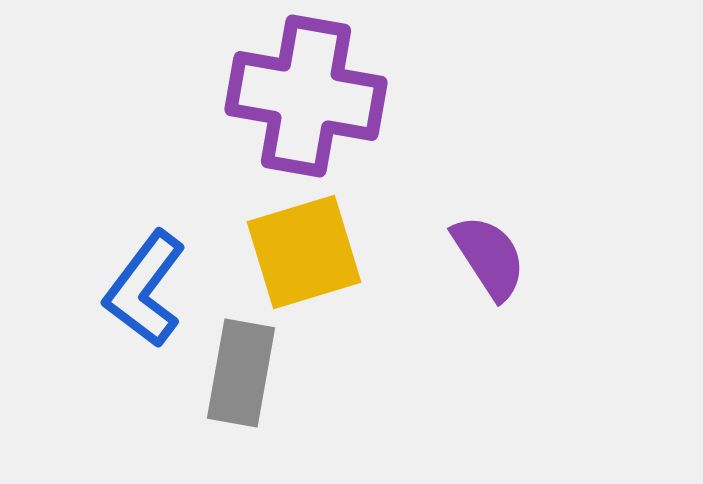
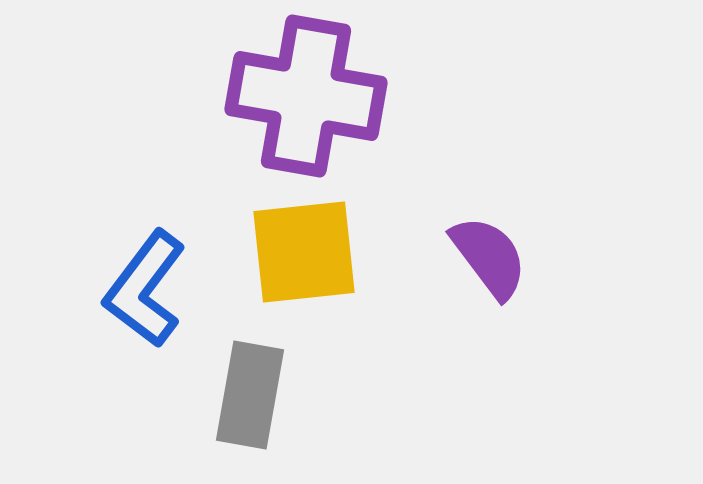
yellow square: rotated 11 degrees clockwise
purple semicircle: rotated 4 degrees counterclockwise
gray rectangle: moved 9 px right, 22 px down
